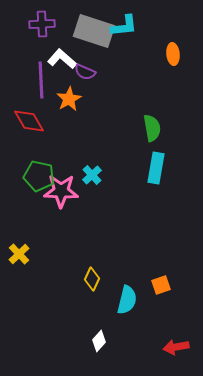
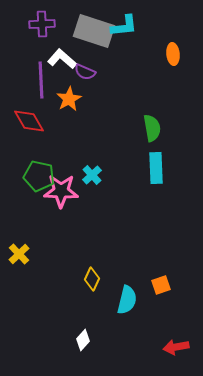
cyan rectangle: rotated 12 degrees counterclockwise
white diamond: moved 16 px left, 1 px up
